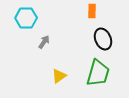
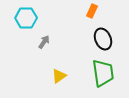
orange rectangle: rotated 24 degrees clockwise
green trapezoid: moved 5 px right; rotated 24 degrees counterclockwise
